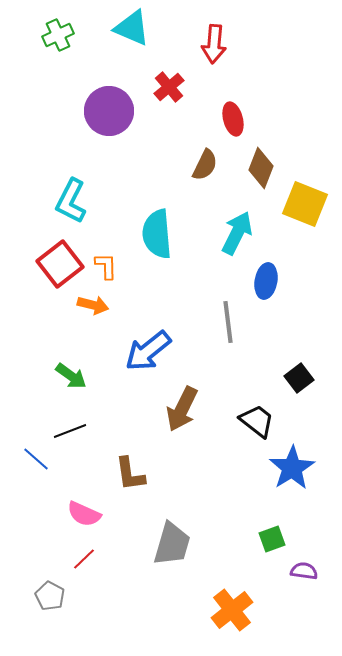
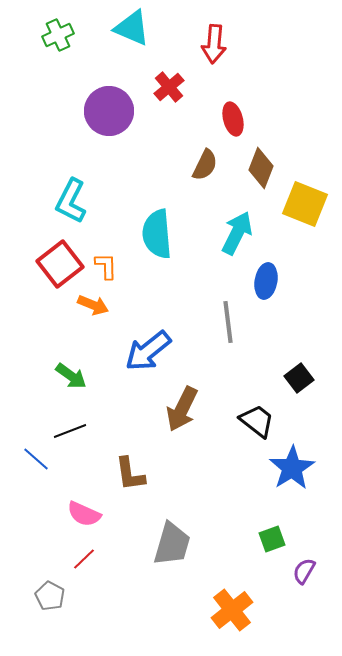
orange arrow: rotated 8 degrees clockwise
purple semicircle: rotated 68 degrees counterclockwise
